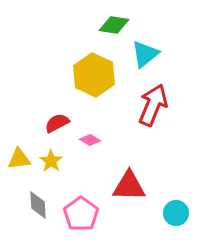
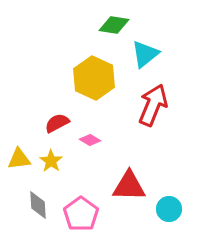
yellow hexagon: moved 3 px down
cyan circle: moved 7 px left, 4 px up
